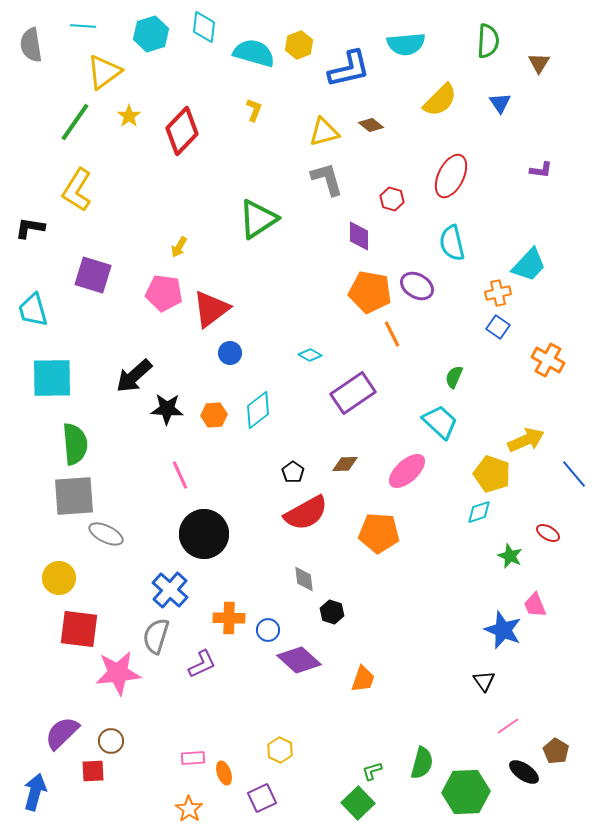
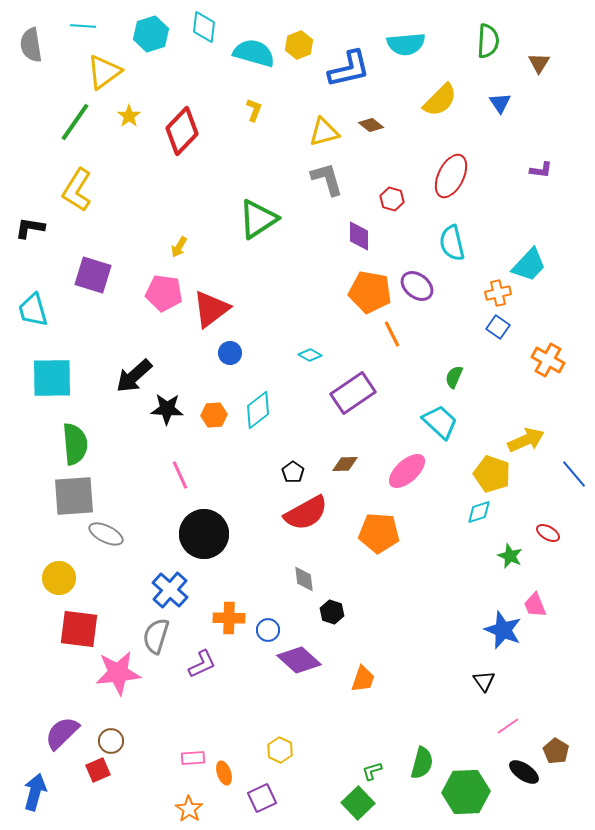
purple ellipse at (417, 286): rotated 8 degrees clockwise
red square at (93, 771): moved 5 px right, 1 px up; rotated 20 degrees counterclockwise
